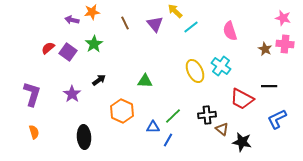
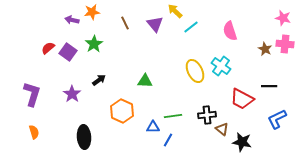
green line: rotated 36 degrees clockwise
